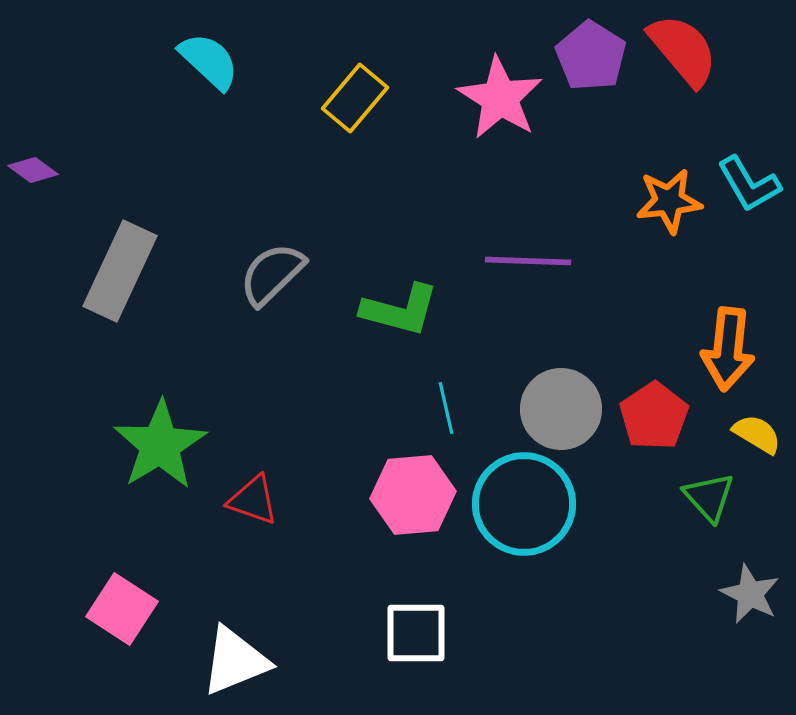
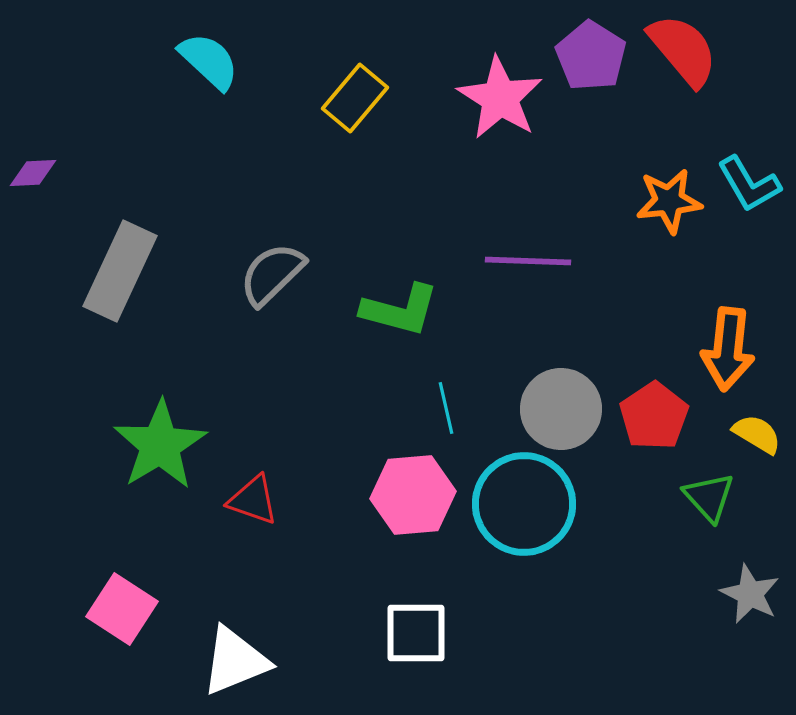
purple diamond: moved 3 px down; rotated 39 degrees counterclockwise
